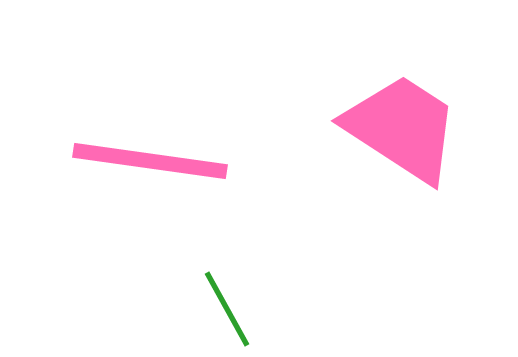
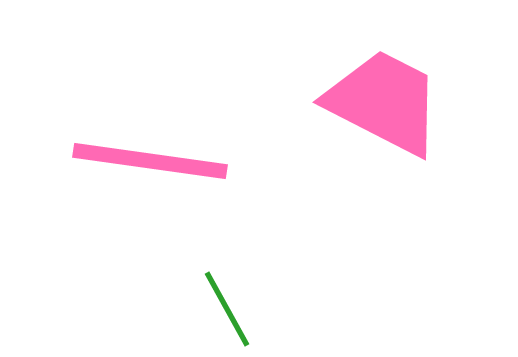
pink trapezoid: moved 18 px left, 26 px up; rotated 6 degrees counterclockwise
